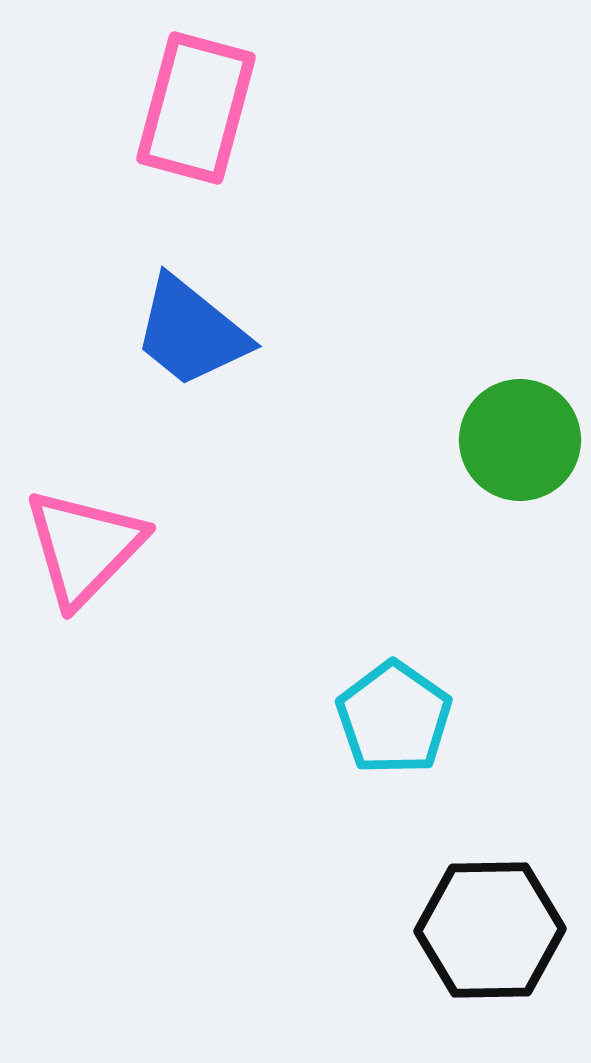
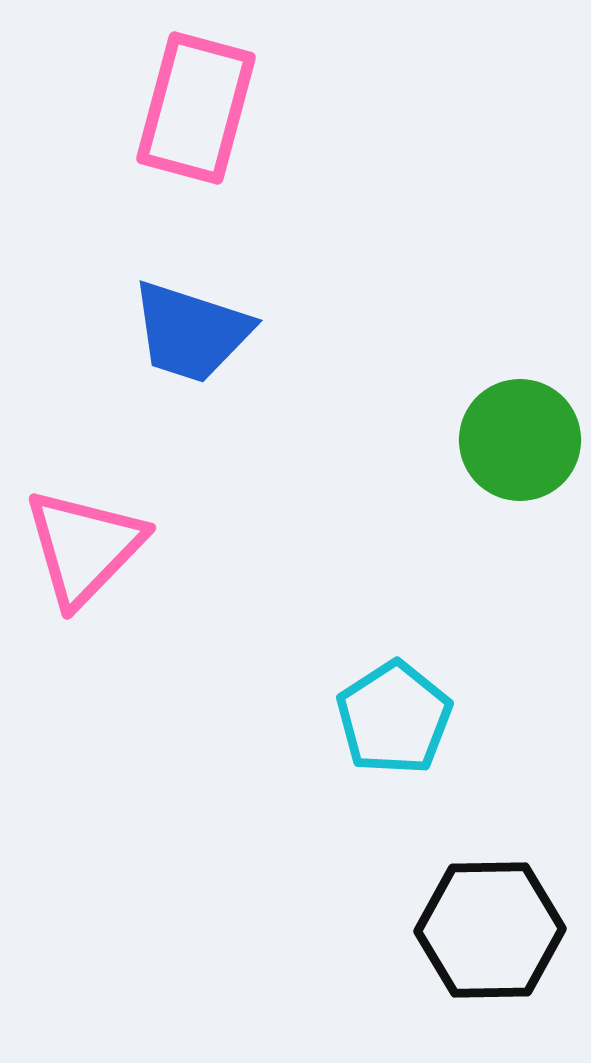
blue trapezoid: rotated 21 degrees counterclockwise
cyan pentagon: rotated 4 degrees clockwise
